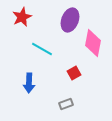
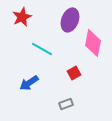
blue arrow: rotated 54 degrees clockwise
